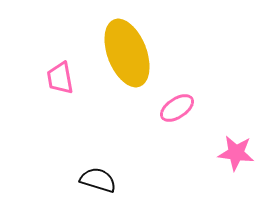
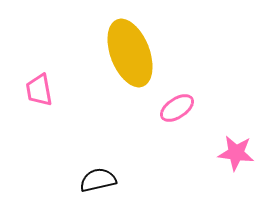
yellow ellipse: moved 3 px right
pink trapezoid: moved 21 px left, 12 px down
black semicircle: rotated 30 degrees counterclockwise
